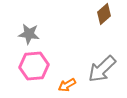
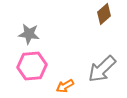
pink hexagon: moved 2 px left
orange arrow: moved 2 px left, 1 px down
